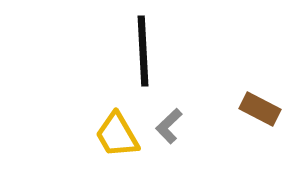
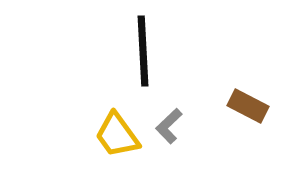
brown rectangle: moved 12 px left, 3 px up
yellow trapezoid: rotated 6 degrees counterclockwise
